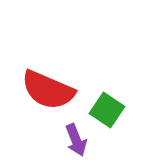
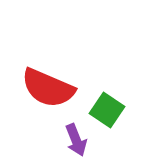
red semicircle: moved 2 px up
